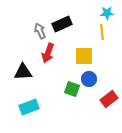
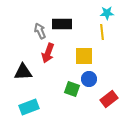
black rectangle: rotated 24 degrees clockwise
